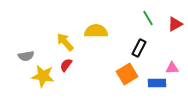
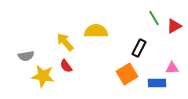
green line: moved 6 px right
red triangle: moved 1 px left, 2 px down
red semicircle: moved 1 px down; rotated 72 degrees counterclockwise
